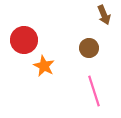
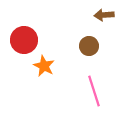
brown arrow: rotated 108 degrees clockwise
brown circle: moved 2 px up
